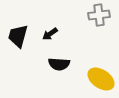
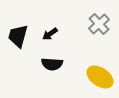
gray cross: moved 9 px down; rotated 35 degrees counterclockwise
black semicircle: moved 7 px left
yellow ellipse: moved 1 px left, 2 px up
